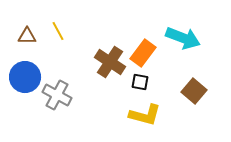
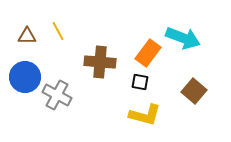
orange rectangle: moved 5 px right
brown cross: moved 10 px left; rotated 28 degrees counterclockwise
